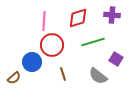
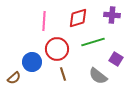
red circle: moved 5 px right, 4 px down
